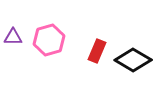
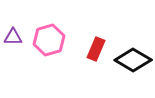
red rectangle: moved 1 px left, 2 px up
